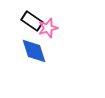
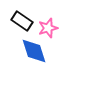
black rectangle: moved 10 px left
